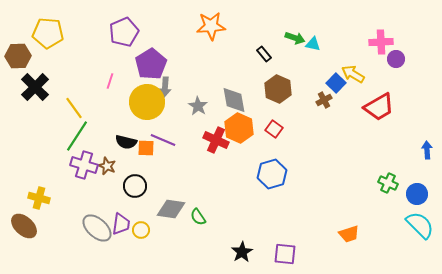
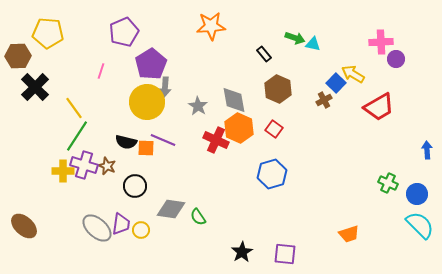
pink line at (110, 81): moved 9 px left, 10 px up
yellow cross at (39, 198): moved 24 px right, 27 px up; rotated 15 degrees counterclockwise
